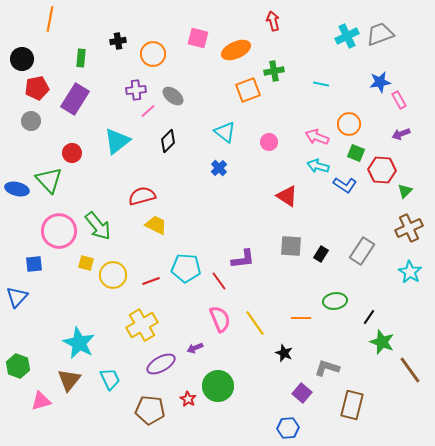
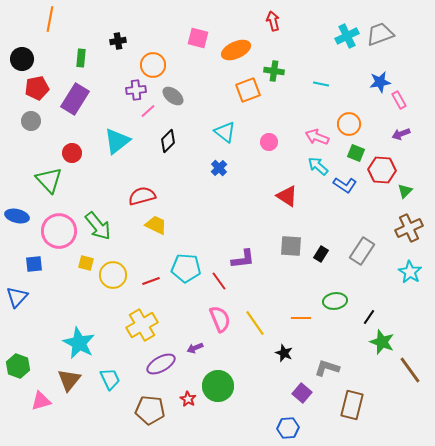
orange circle at (153, 54): moved 11 px down
green cross at (274, 71): rotated 18 degrees clockwise
cyan arrow at (318, 166): rotated 25 degrees clockwise
blue ellipse at (17, 189): moved 27 px down
